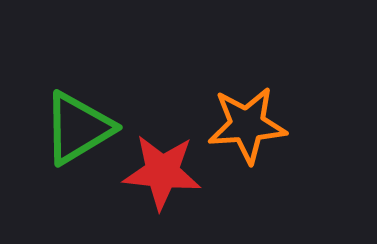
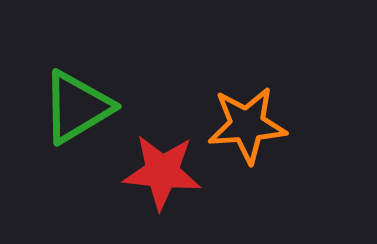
green triangle: moved 1 px left, 21 px up
